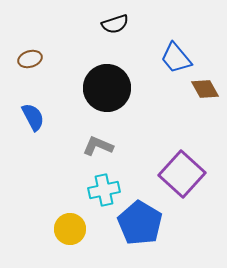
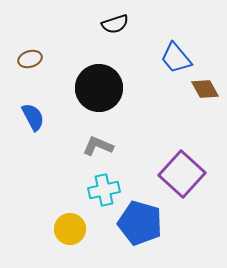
black circle: moved 8 px left
blue pentagon: rotated 15 degrees counterclockwise
